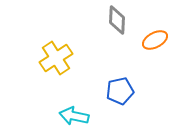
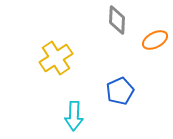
blue pentagon: rotated 12 degrees counterclockwise
cyan arrow: rotated 100 degrees counterclockwise
